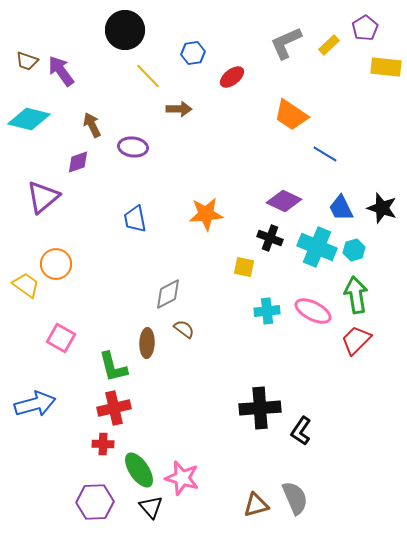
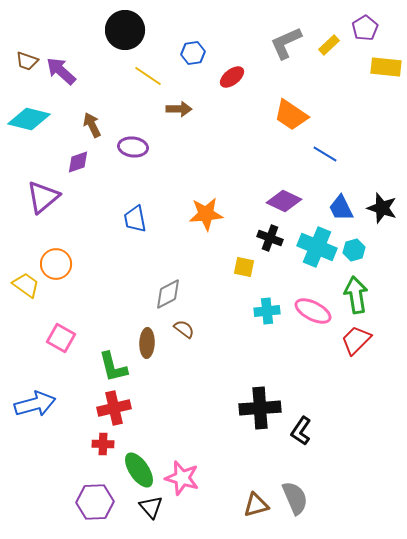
purple arrow at (61, 71): rotated 12 degrees counterclockwise
yellow line at (148, 76): rotated 12 degrees counterclockwise
